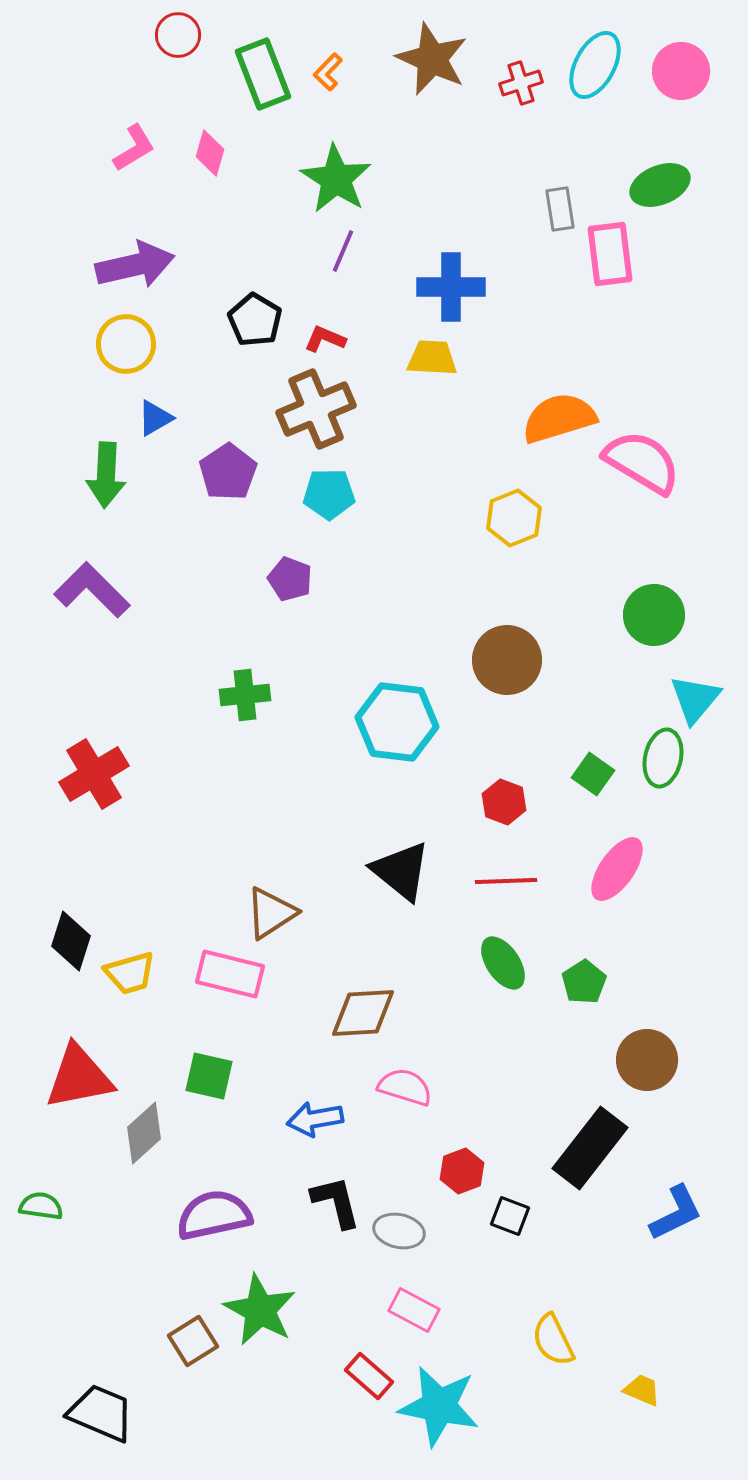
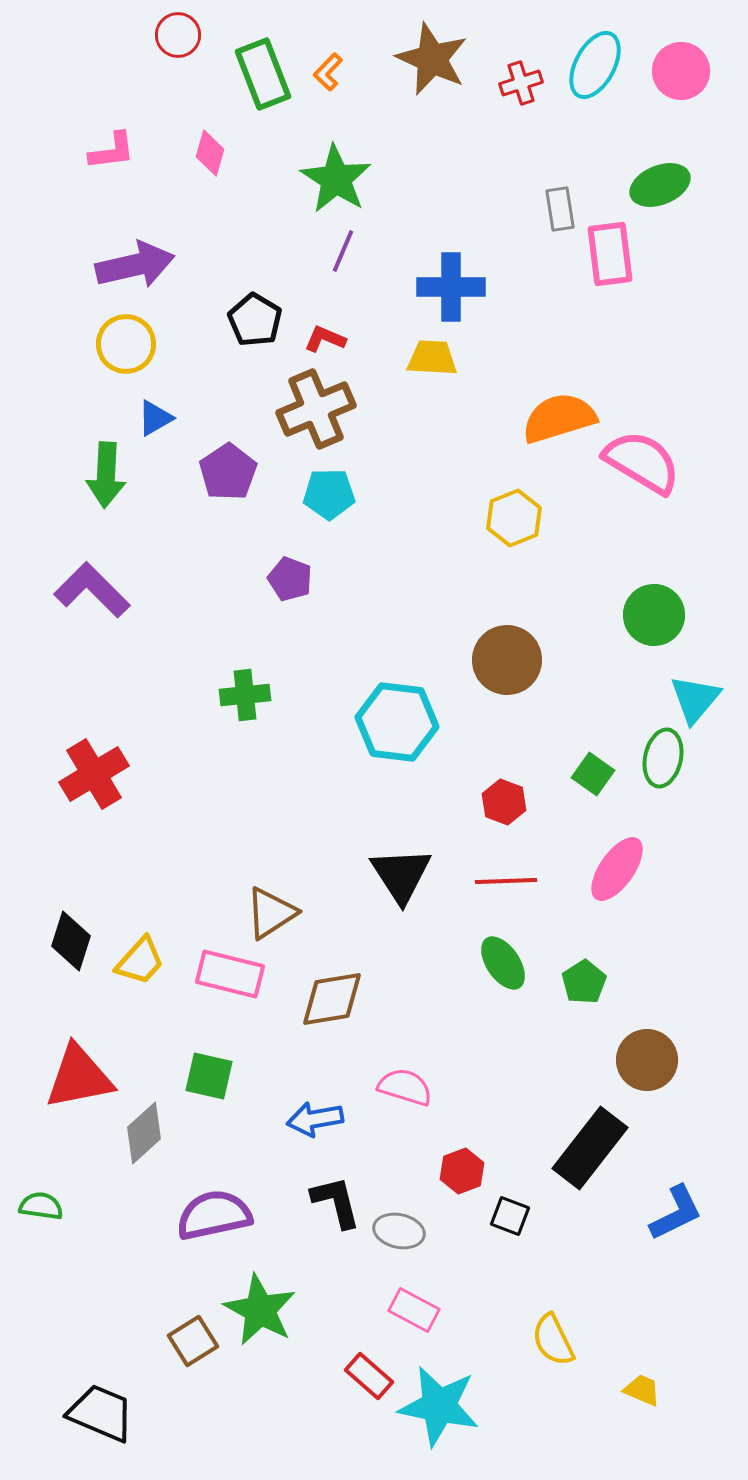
pink L-shape at (134, 148): moved 22 px left, 3 px down; rotated 24 degrees clockwise
black triangle at (401, 871): moved 4 px down; rotated 18 degrees clockwise
yellow trapezoid at (130, 973): moved 10 px right, 12 px up; rotated 32 degrees counterclockwise
brown diamond at (363, 1013): moved 31 px left, 14 px up; rotated 6 degrees counterclockwise
